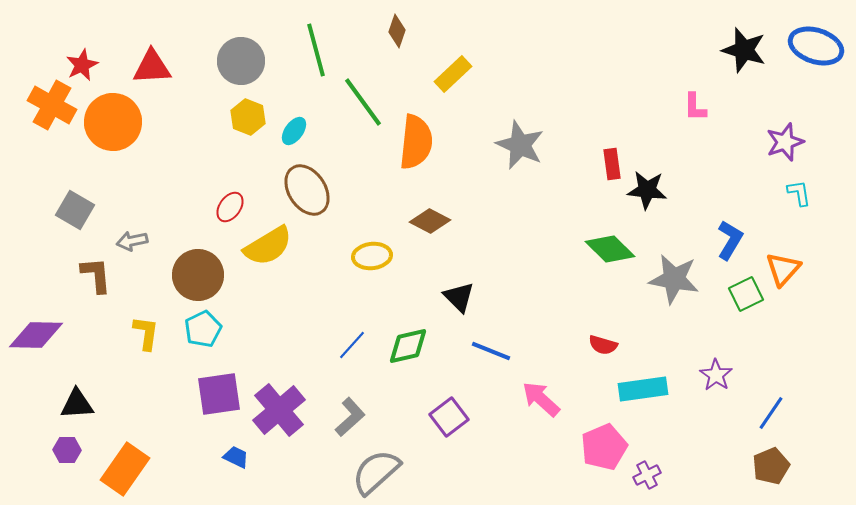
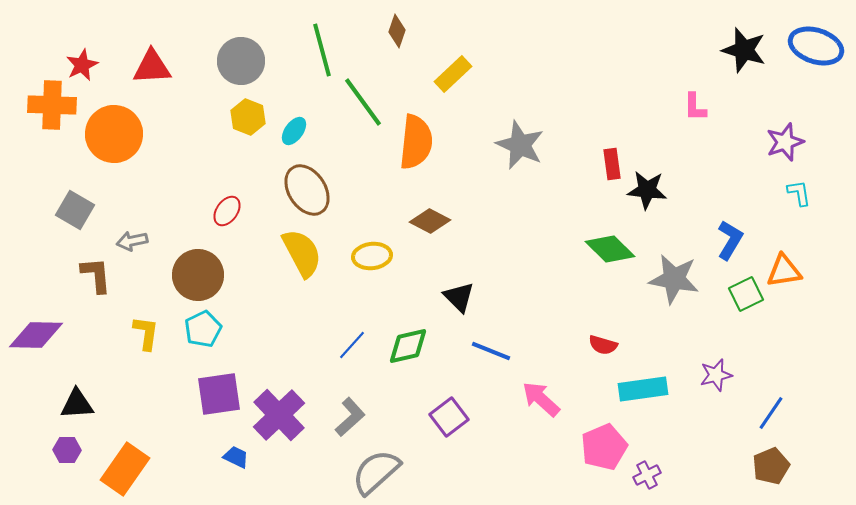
green line at (316, 50): moved 6 px right
orange cross at (52, 105): rotated 27 degrees counterclockwise
orange circle at (113, 122): moved 1 px right, 12 px down
red ellipse at (230, 207): moved 3 px left, 4 px down
yellow semicircle at (268, 246): moved 34 px right, 7 px down; rotated 87 degrees counterclockwise
orange triangle at (783, 269): moved 1 px right, 2 px down; rotated 39 degrees clockwise
purple star at (716, 375): rotated 24 degrees clockwise
purple cross at (279, 410): moved 5 px down; rotated 4 degrees counterclockwise
